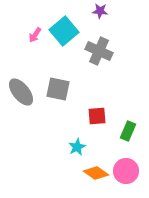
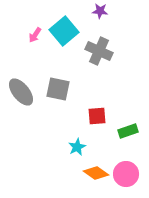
green rectangle: rotated 48 degrees clockwise
pink circle: moved 3 px down
